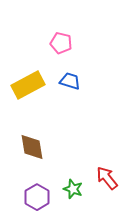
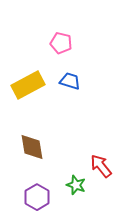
red arrow: moved 6 px left, 12 px up
green star: moved 3 px right, 4 px up
